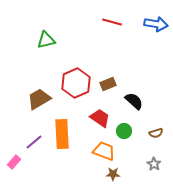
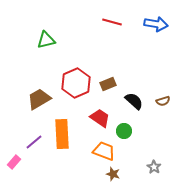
brown semicircle: moved 7 px right, 32 px up
gray star: moved 3 px down
brown star: rotated 16 degrees clockwise
